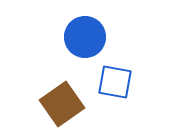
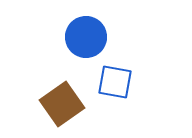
blue circle: moved 1 px right
